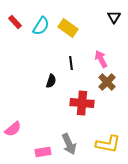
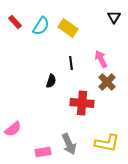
yellow L-shape: moved 1 px left, 1 px up
